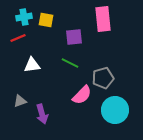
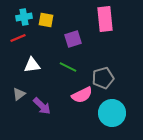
pink rectangle: moved 2 px right
purple square: moved 1 px left, 2 px down; rotated 12 degrees counterclockwise
green line: moved 2 px left, 4 px down
pink semicircle: rotated 20 degrees clockwise
gray triangle: moved 1 px left, 7 px up; rotated 16 degrees counterclockwise
cyan circle: moved 3 px left, 3 px down
purple arrow: moved 8 px up; rotated 30 degrees counterclockwise
